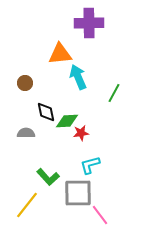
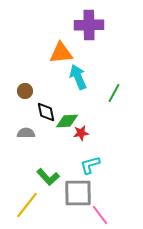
purple cross: moved 2 px down
orange triangle: moved 1 px right, 1 px up
brown circle: moved 8 px down
